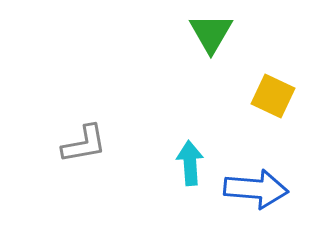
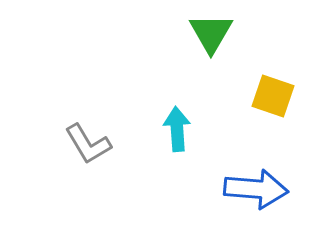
yellow square: rotated 6 degrees counterclockwise
gray L-shape: moved 4 px right; rotated 69 degrees clockwise
cyan arrow: moved 13 px left, 34 px up
